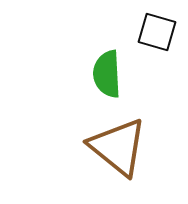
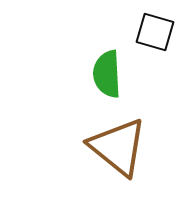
black square: moved 2 px left
